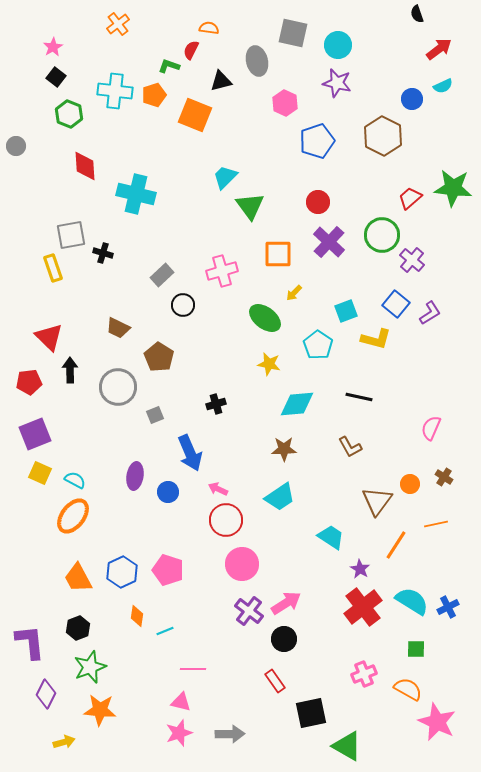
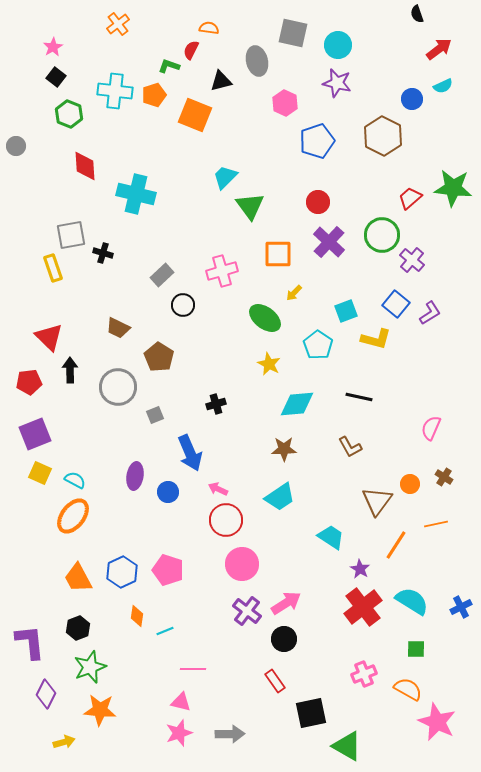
yellow star at (269, 364): rotated 15 degrees clockwise
blue cross at (448, 607): moved 13 px right
purple cross at (249, 611): moved 2 px left
